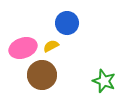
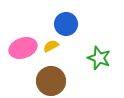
blue circle: moved 1 px left, 1 px down
brown circle: moved 9 px right, 6 px down
green star: moved 5 px left, 23 px up
